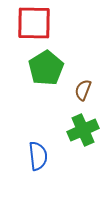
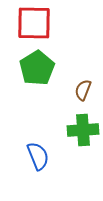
green pentagon: moved 9 px left
green cross: rotated 20 degrees clockwise
blue semicircle: rotated 16 degrees counterclockwise
